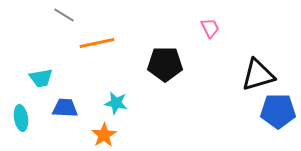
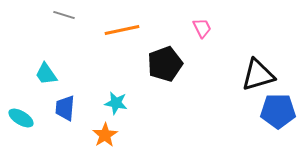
gray line: rotated 15 degrees counterclockwise
pink trapezoid: moved 8 px left
orange line: moved 25 px right, 13 px up
black pentagon: rotated 20 degrees counterclockwise
cyan trapezoid: moved 5 px right, 4 px up; rotated 65 degrees clockwise
blue trapezoid: rotated 88 degrees counterclockwise
cyan ellipse: rotated 50 degrees counterclockwise
orange star: moved 1 px right
